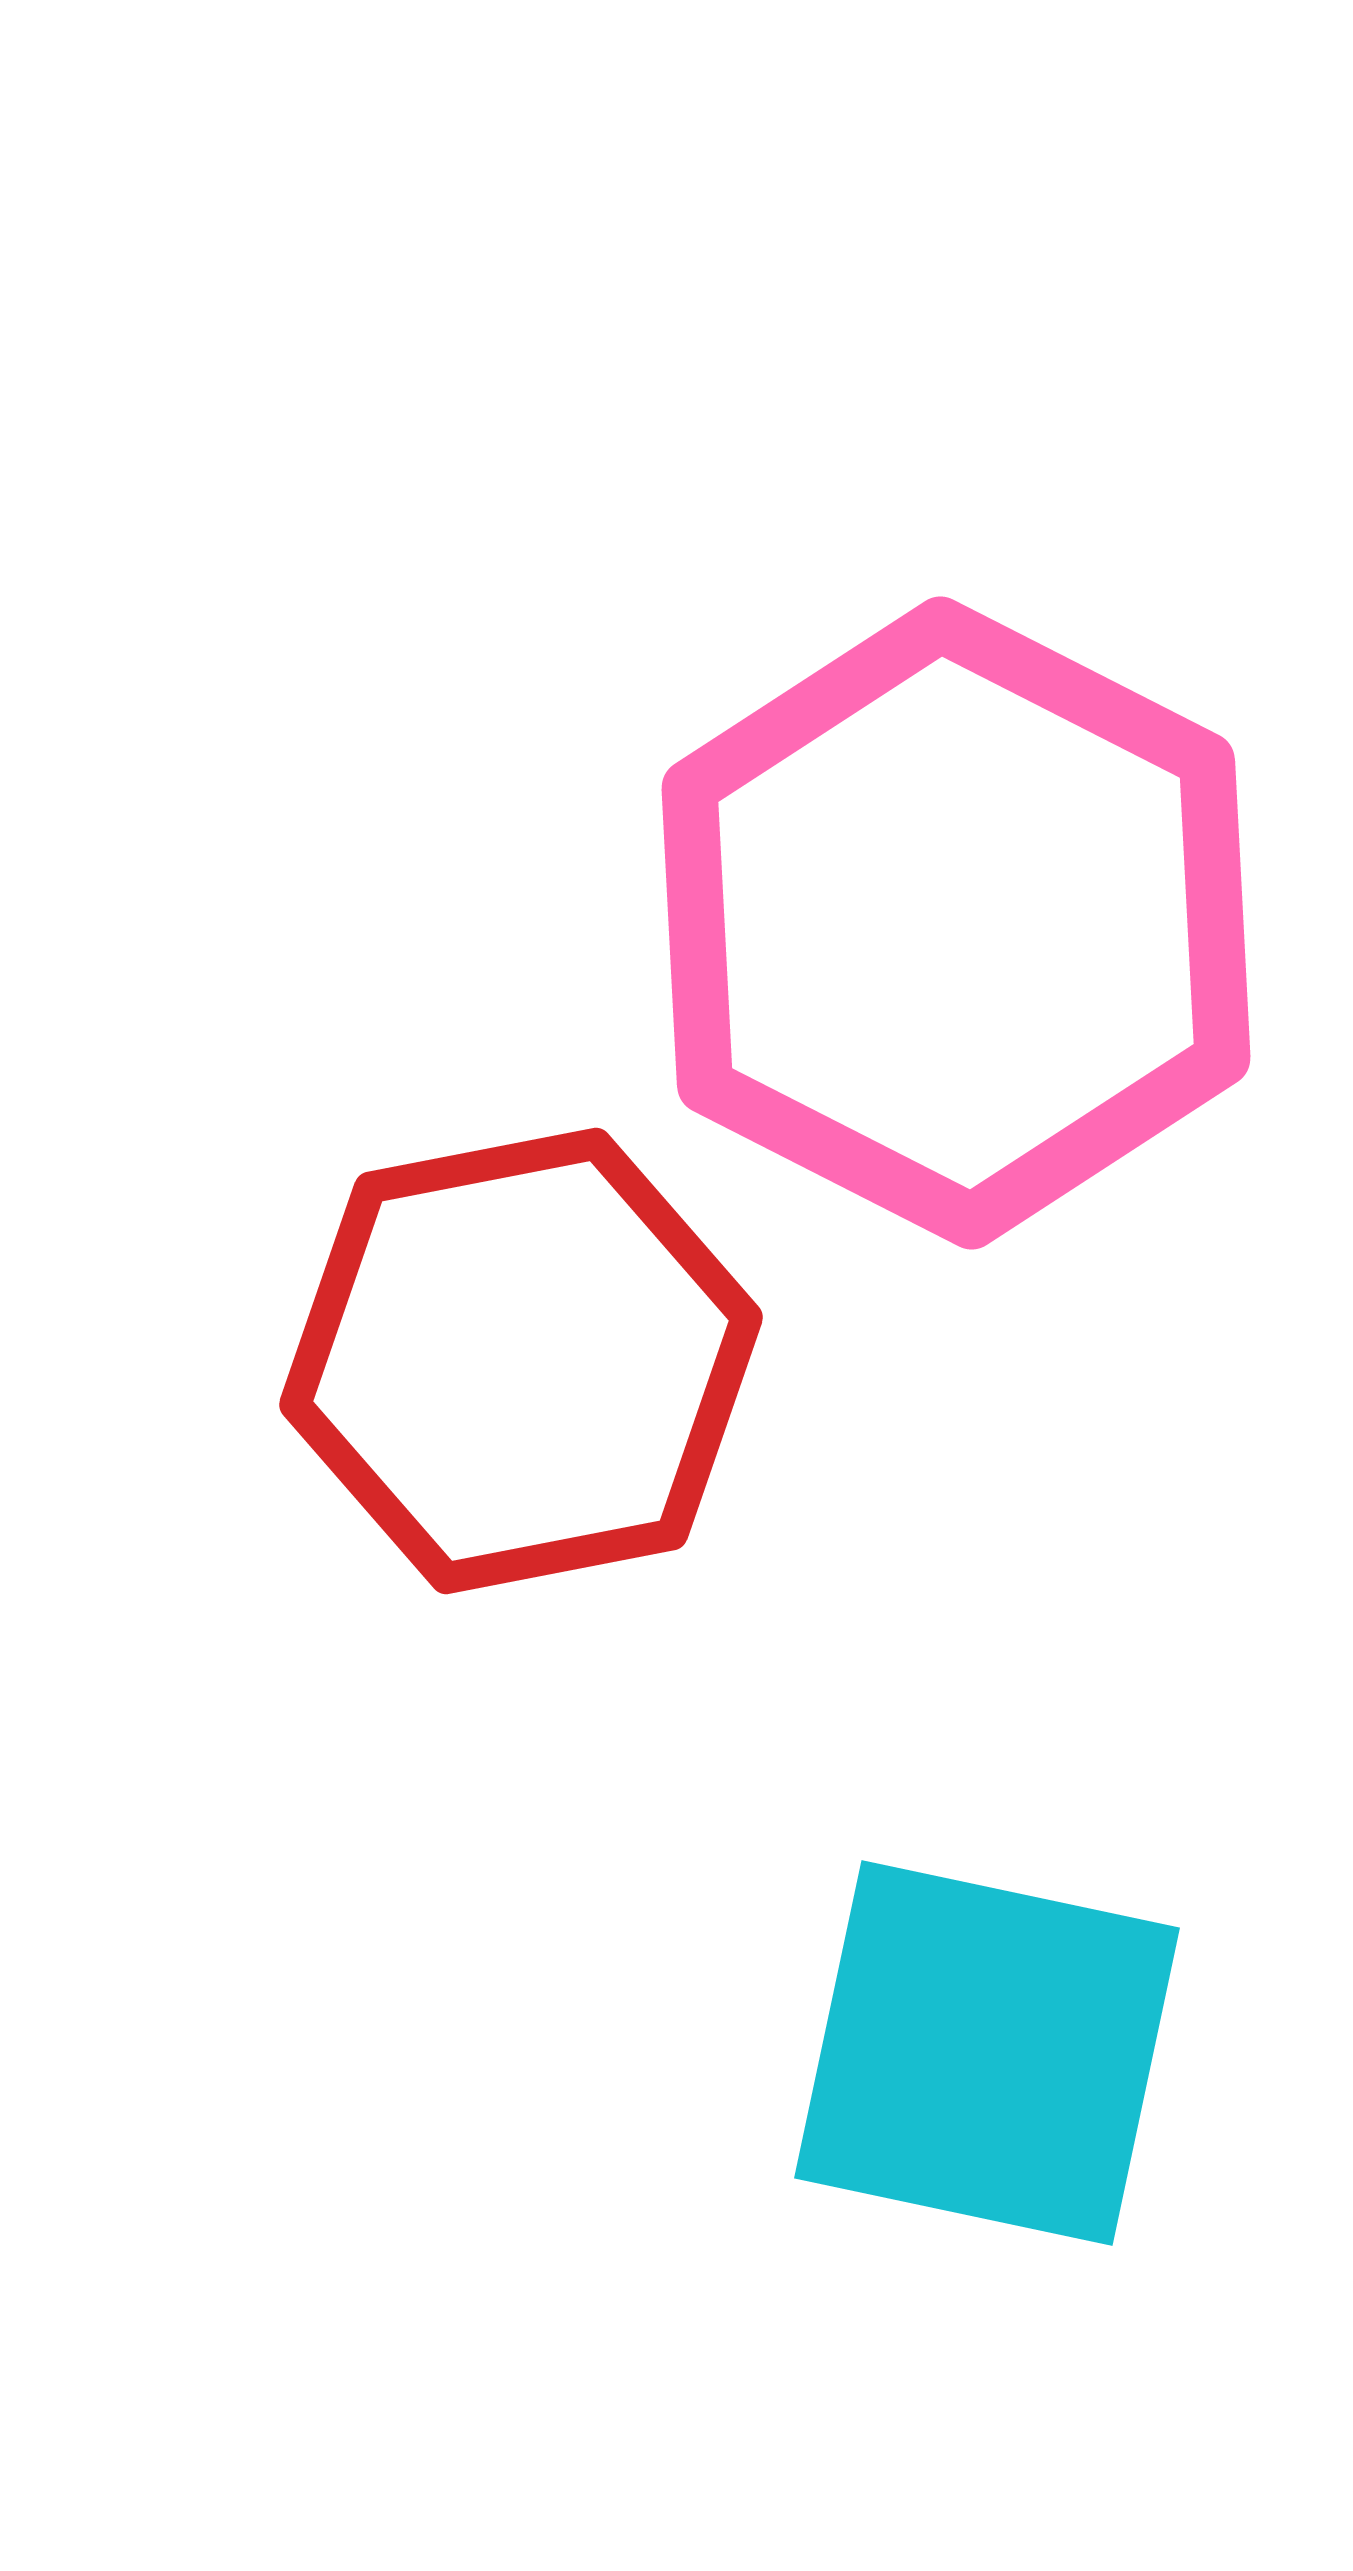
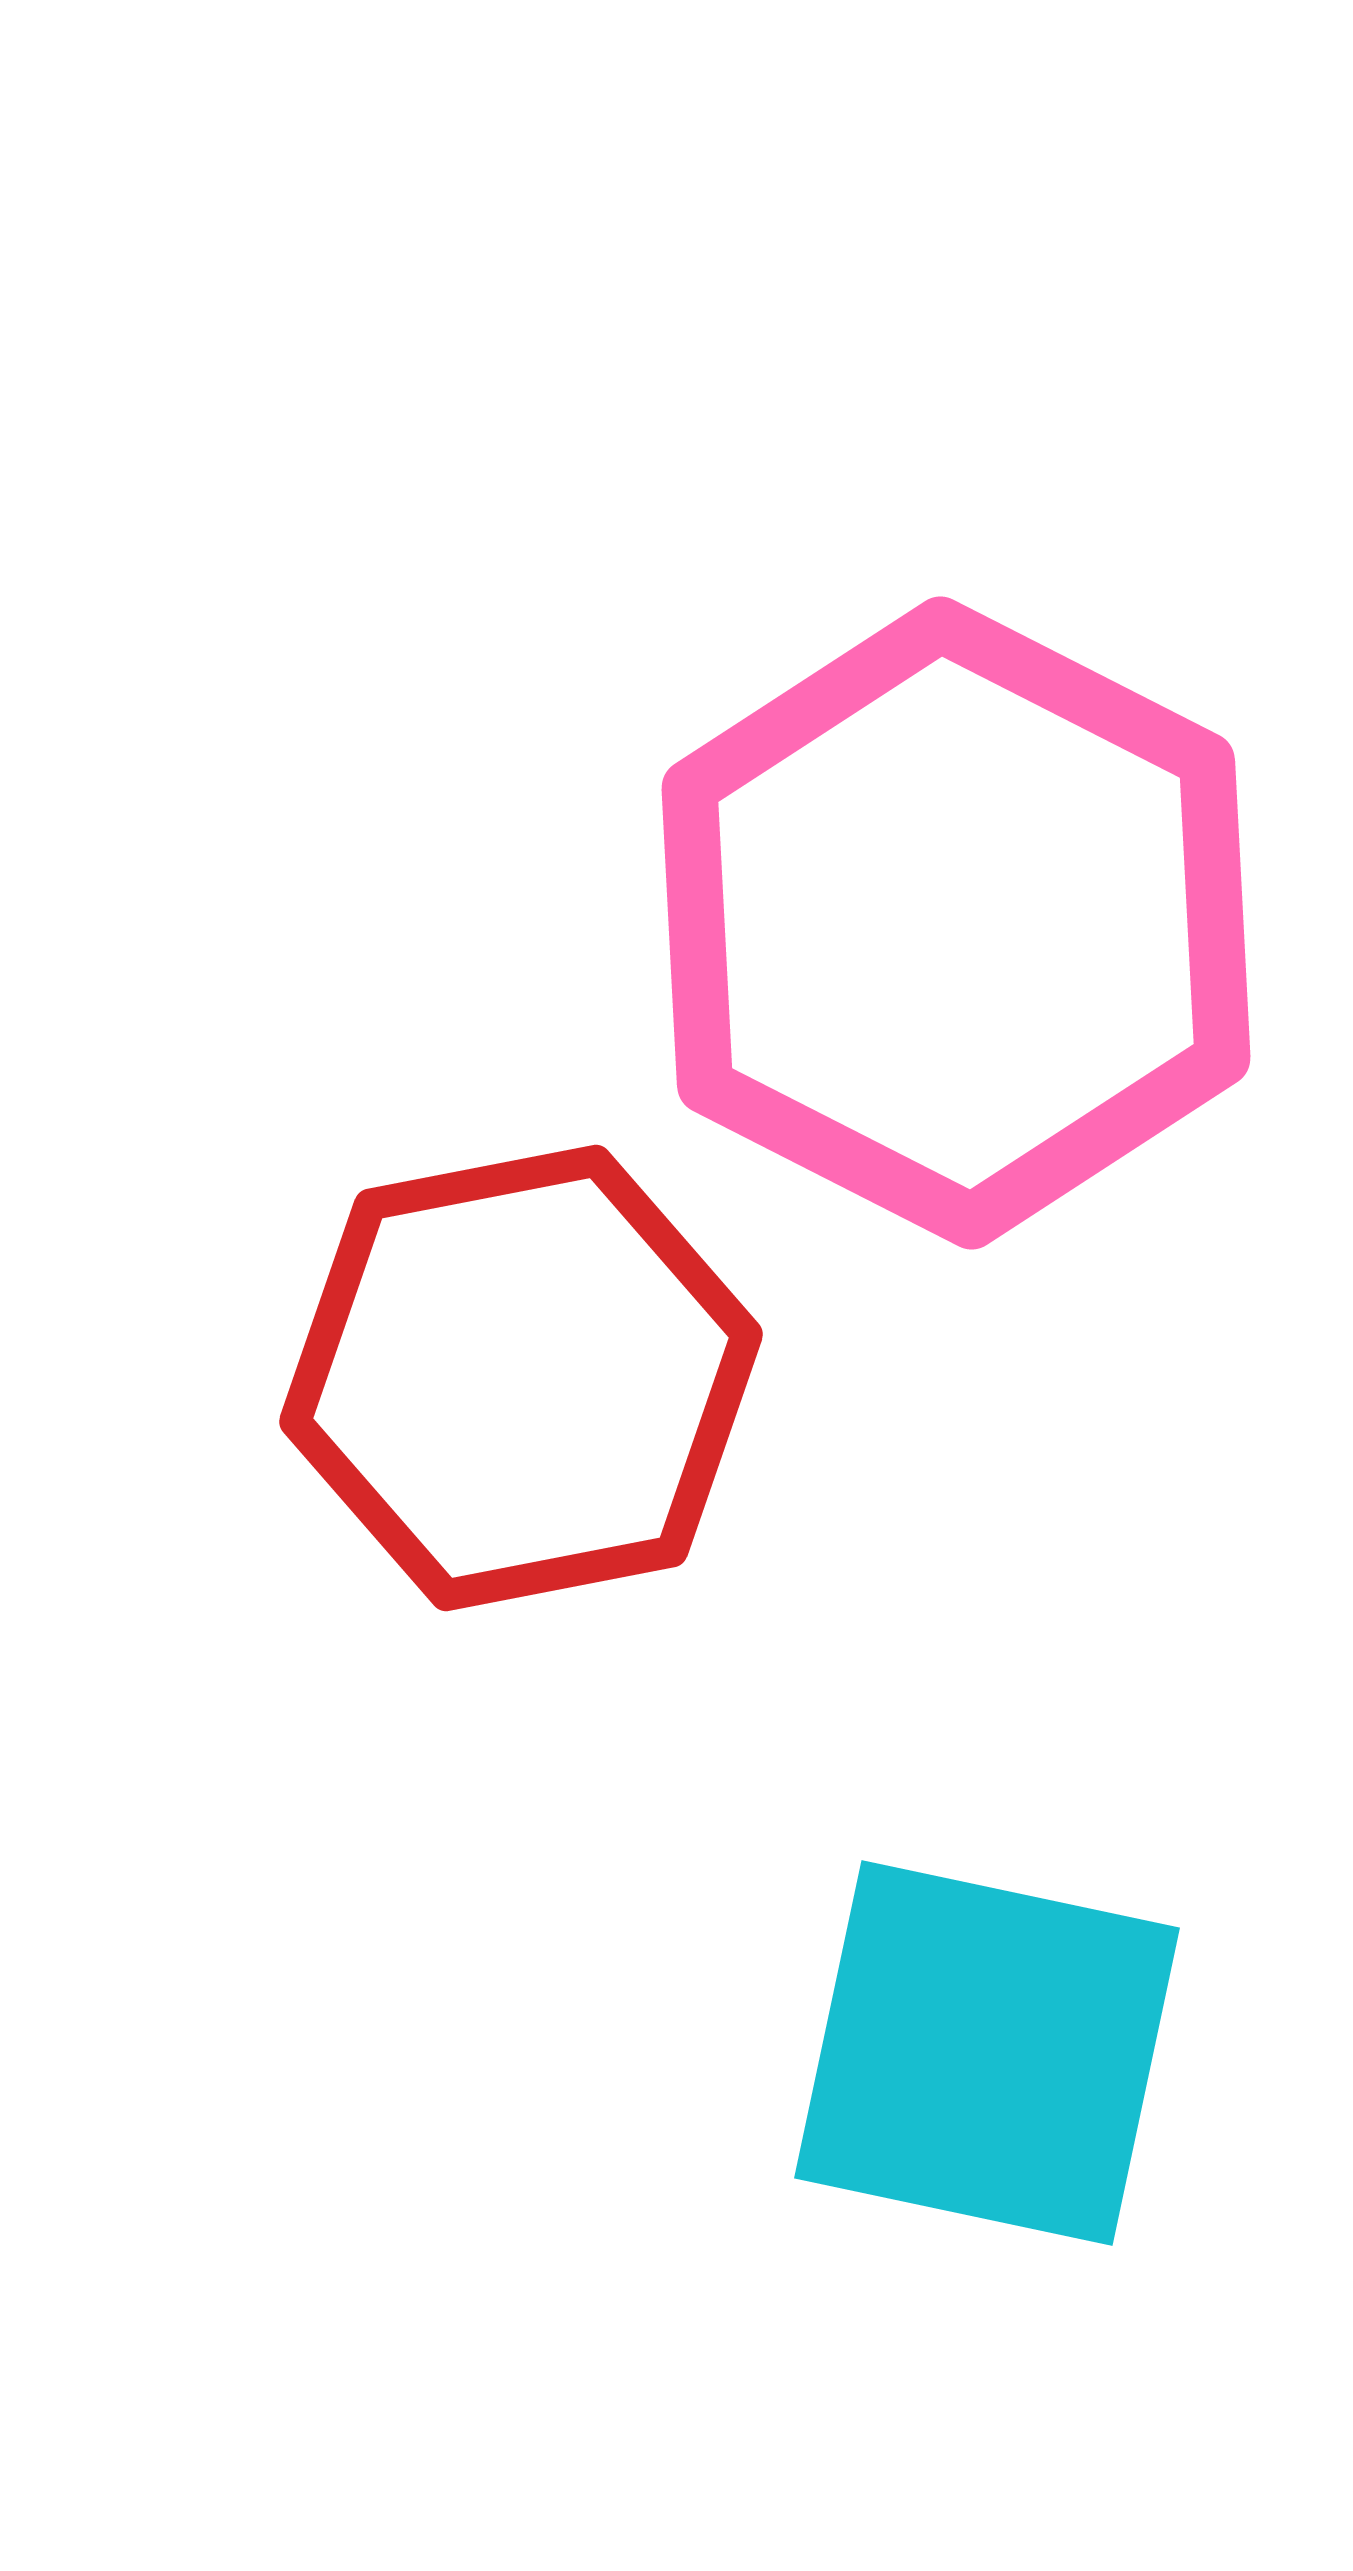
red hexagon: moved 17 px down
